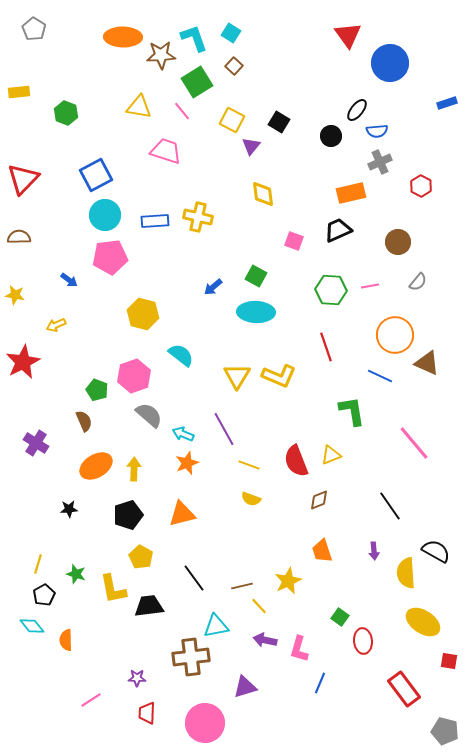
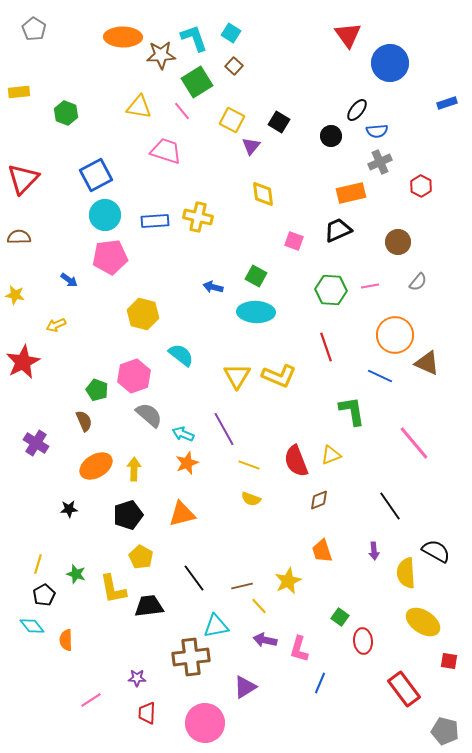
blue arrow at (213, 287): rotated 54 degrees clockwise
purple triangle at (245, 687): rotated 15 degrees counterclockwise
